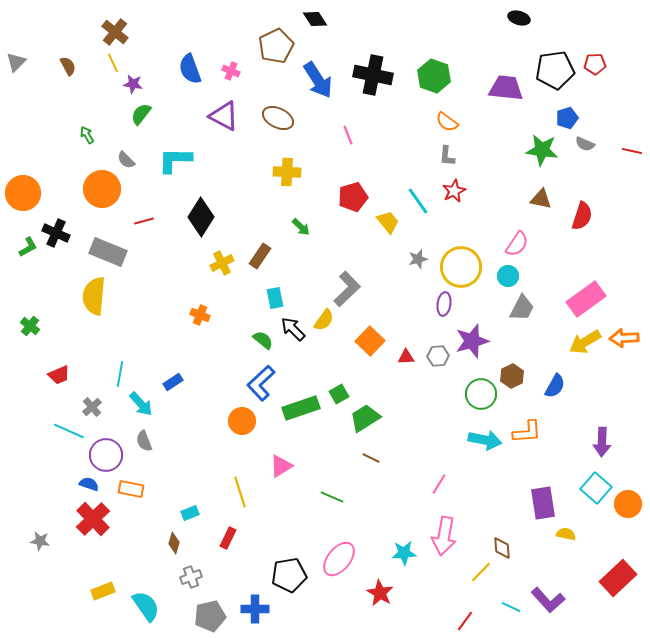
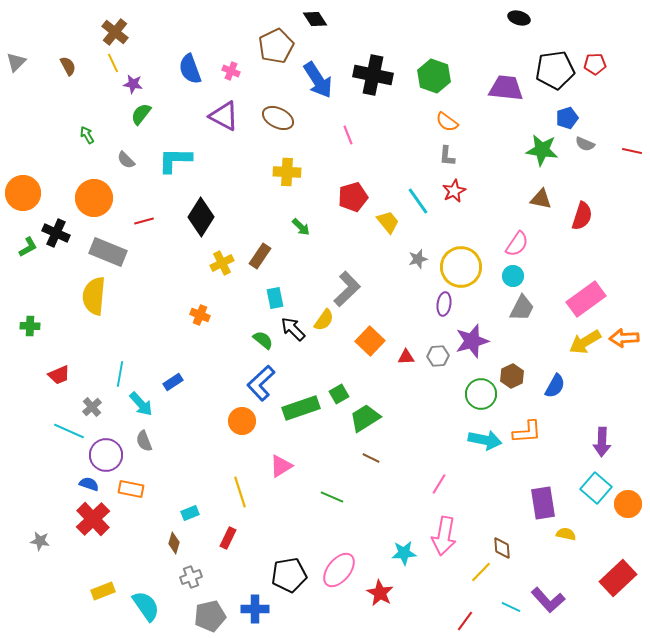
orange circle at (102, 189): moved 8 px left, 9 px down
cyan circle at (508, 276): moved 5 px right
green cross at (30, 326): rotated 36 degrees counterclockwise
pink ellipse at (339, 559): moved 11 px down
